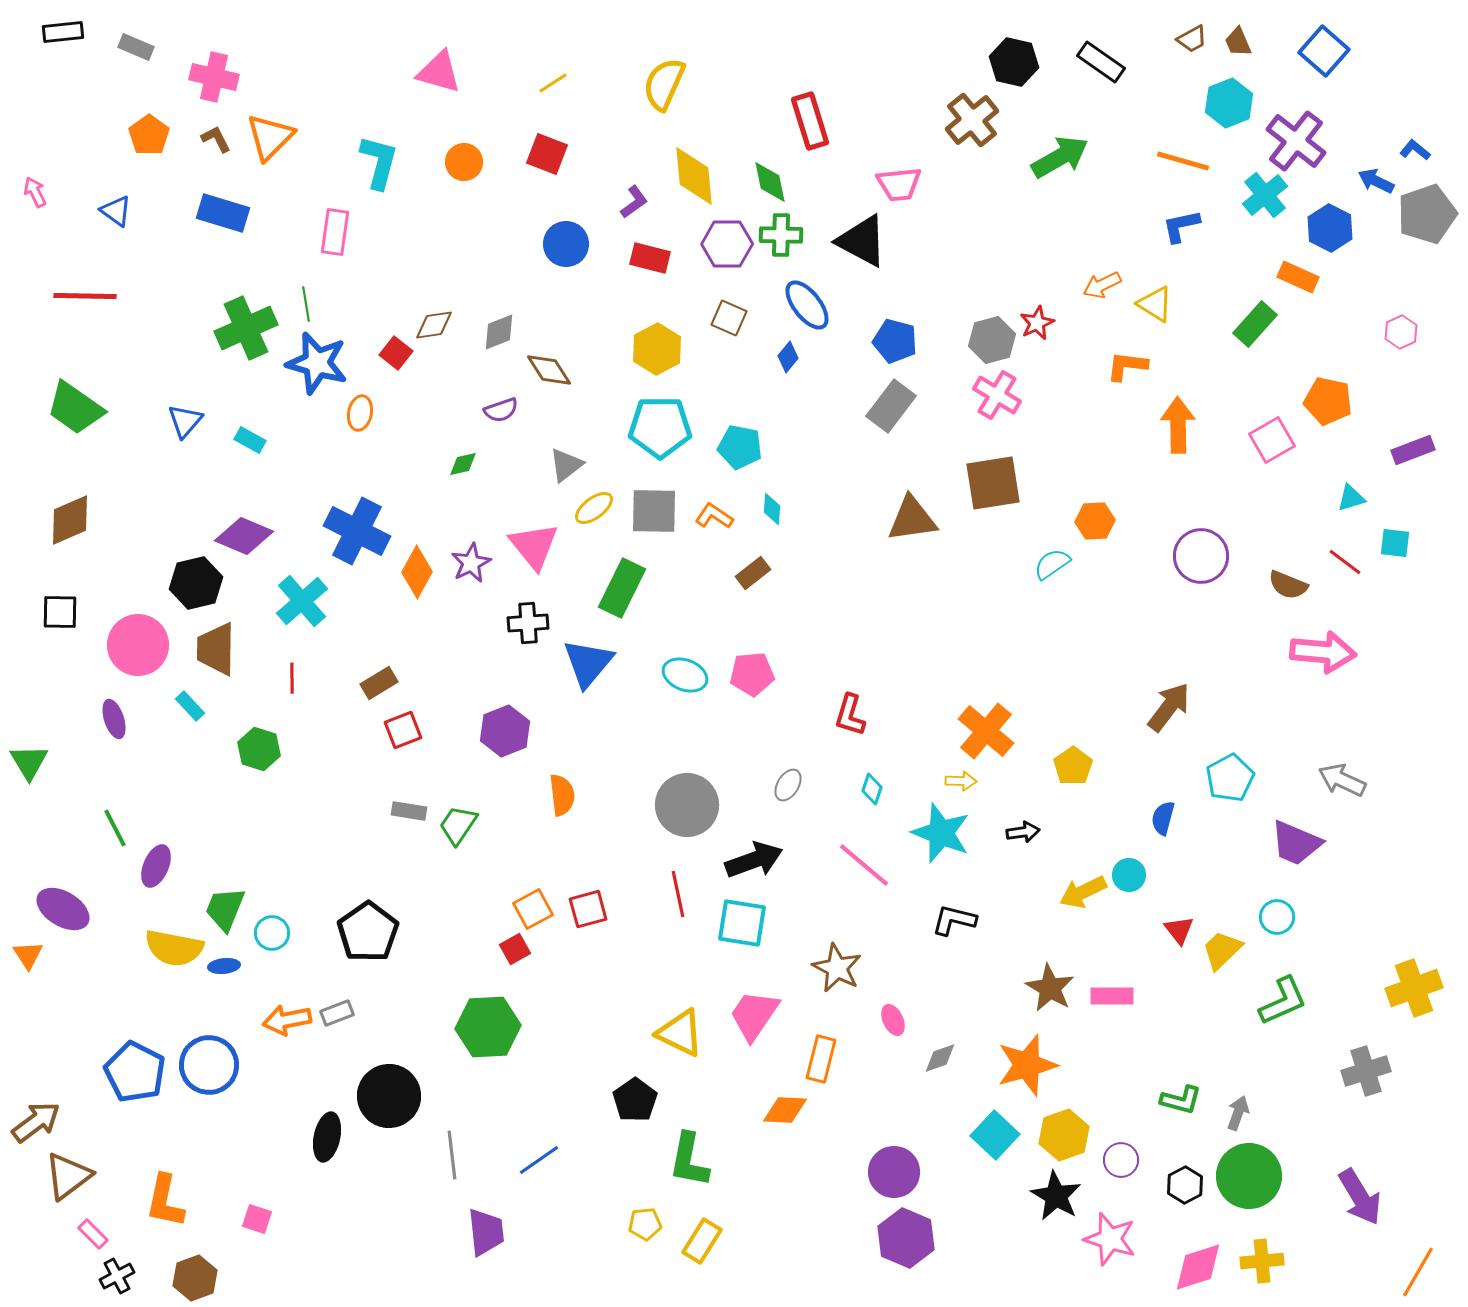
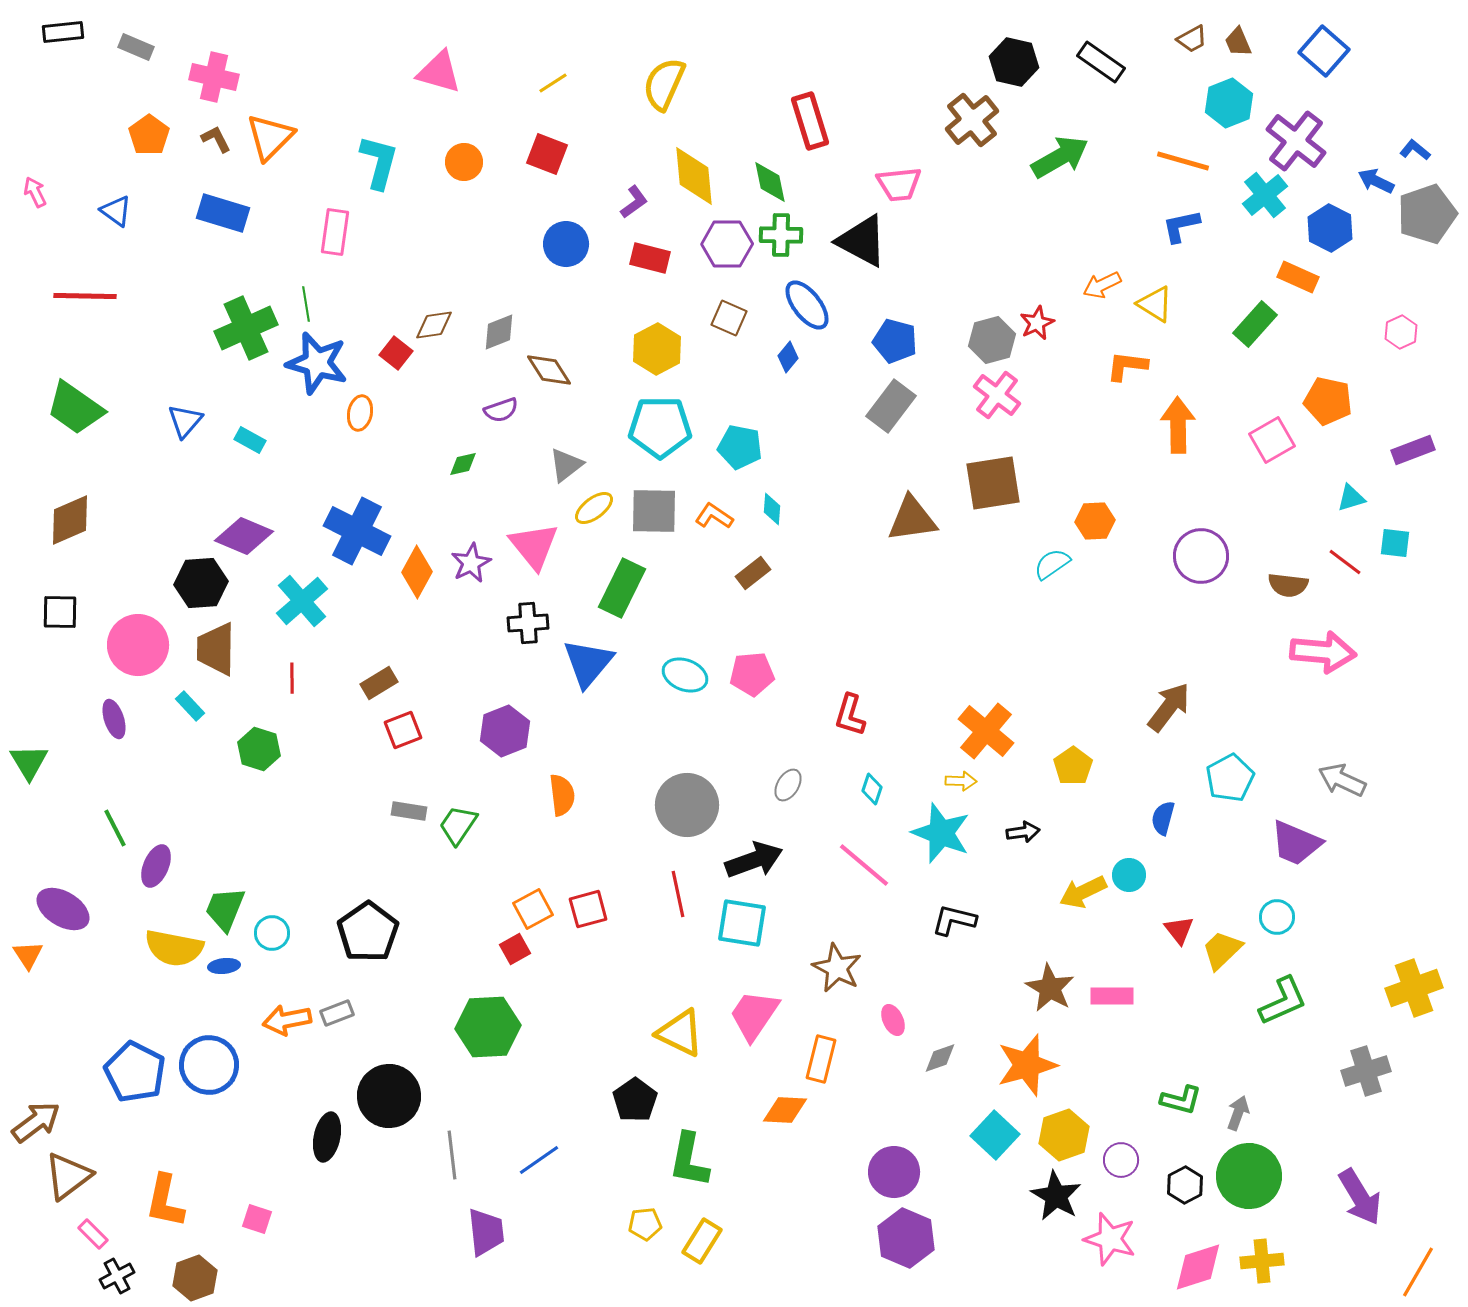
pink cross at (997, 395): rotated 6 degrees clockwise
black hexagon at (196, 583): moved 5 px right; rotated 9 degrees clockwise
brown semicircle at (1288, 585): rotated 15 degrees counterclockwise
